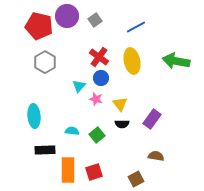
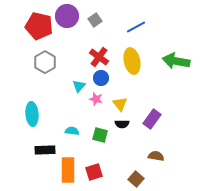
cyan ellipse: moved 2 px left, 2 px up
green square: moved 3 px right; rotated 35 degrees counterclockwise
brown square: rotated 21 degrees counterclockwise
